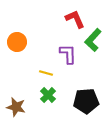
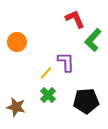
purple L-shape: moved 2 px left, 8 px down
yellow line: rotated 64 degrees counterclockwise
